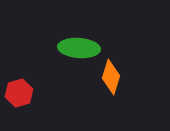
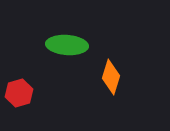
green ellipse: moved 12 px left, 3 px up
